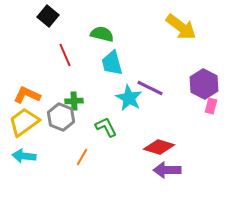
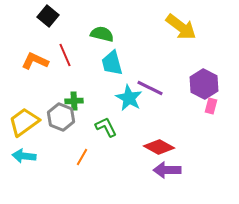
orange L-shape: moved 8 px right, 34 px up
red diamond: rotated 12 degrees clockwise
